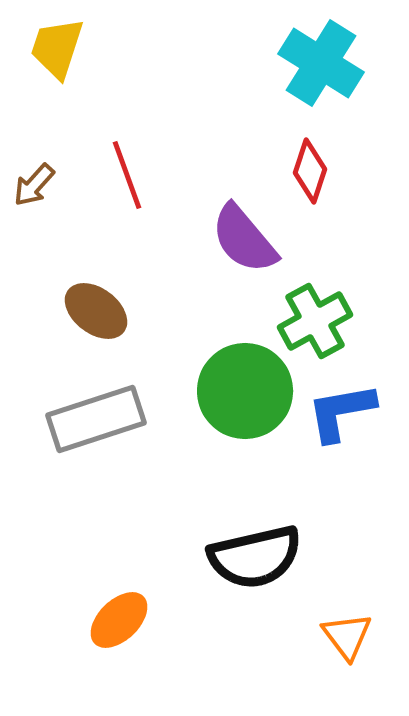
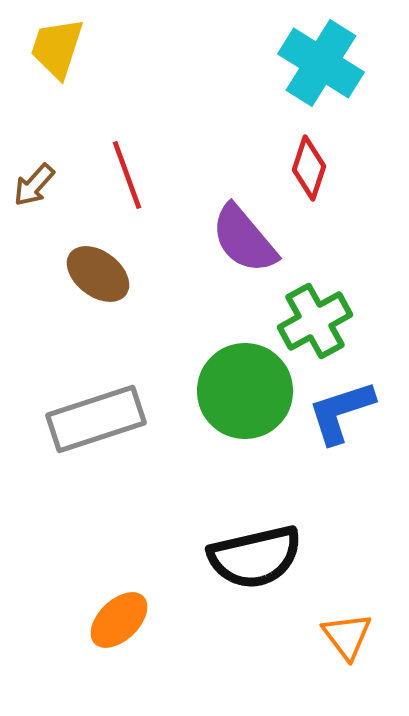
red diamond: moved 1 px left, 3 px up
brown ellipse: moved 2 px right, 37 px up
blue L-shape: rotated 8 degrees counterclockwise
